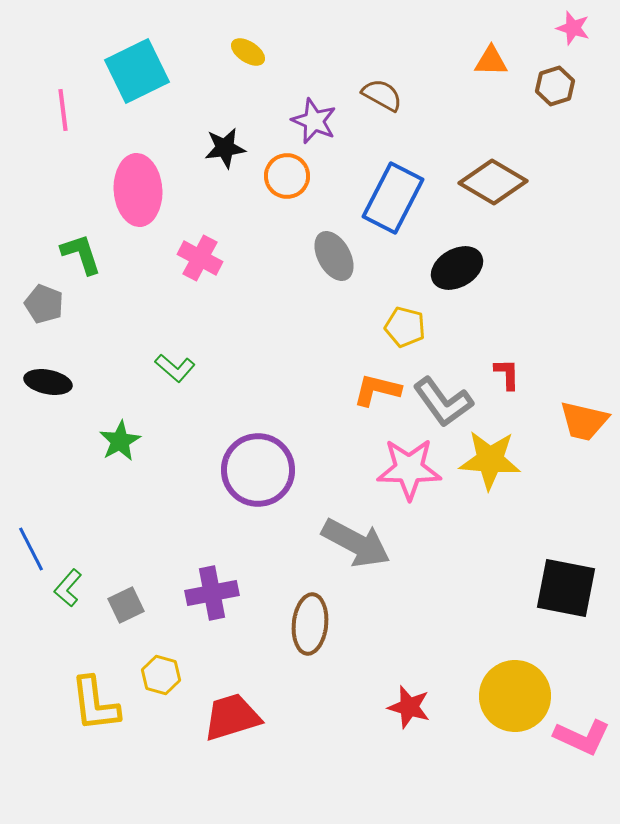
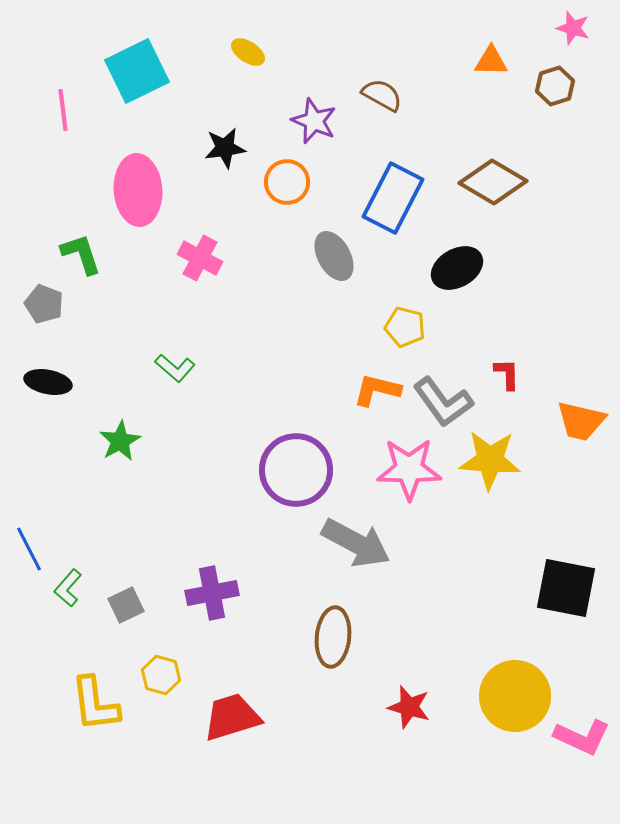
orange circle at (287, 176): moved 6 px down
orange trapezoid at (584, 421): moved 3 px left
purple circle at (258, 470): moved 38 px right
blue line at (31, 549): moved 2 px left
brown ellipse at (310, 624): moved 23 px right, 13 px down
